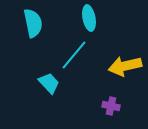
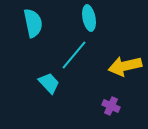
purple cross: rotated 12 degrees clockwise
